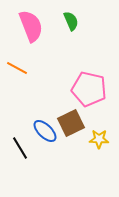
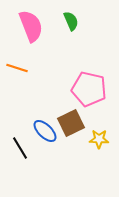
orange line: rotated 10 degrees counterclockwise
